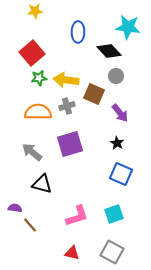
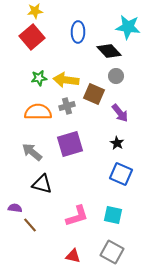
red square: moved 16 px up
cyan square: moved 1 px left, 1 px down; rotated 30 degrees clockwise
red triangle: moved 1 px right, 3 px down
